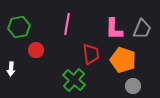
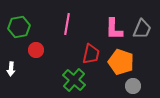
red trapezoid: rotated 20 degrees clockwise
orange pentagon: moved 2 px left, 2 px down
